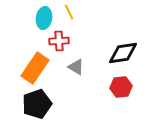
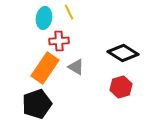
black diamond: rotated 40 degrees clockwise
orange rectangle: moved 10 px right
red hexagon: rotated 10 degrees counterclockwise
